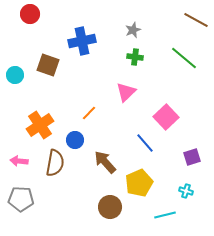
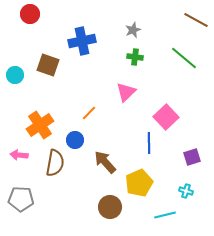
blue line: moved 4 px right; rotated 40 degrees clockwise
pink arrow: moved 6 px up
